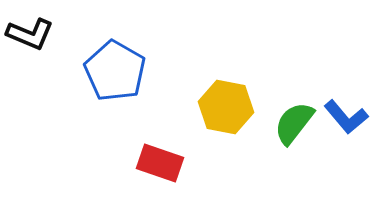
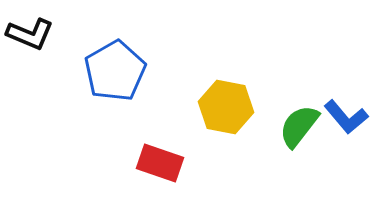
blue pentagon: rotated 12 degrees clockwise
green semicircle: moved 5 px right, 3 px down
